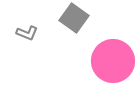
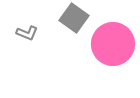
pink circle: moved 17 px up
